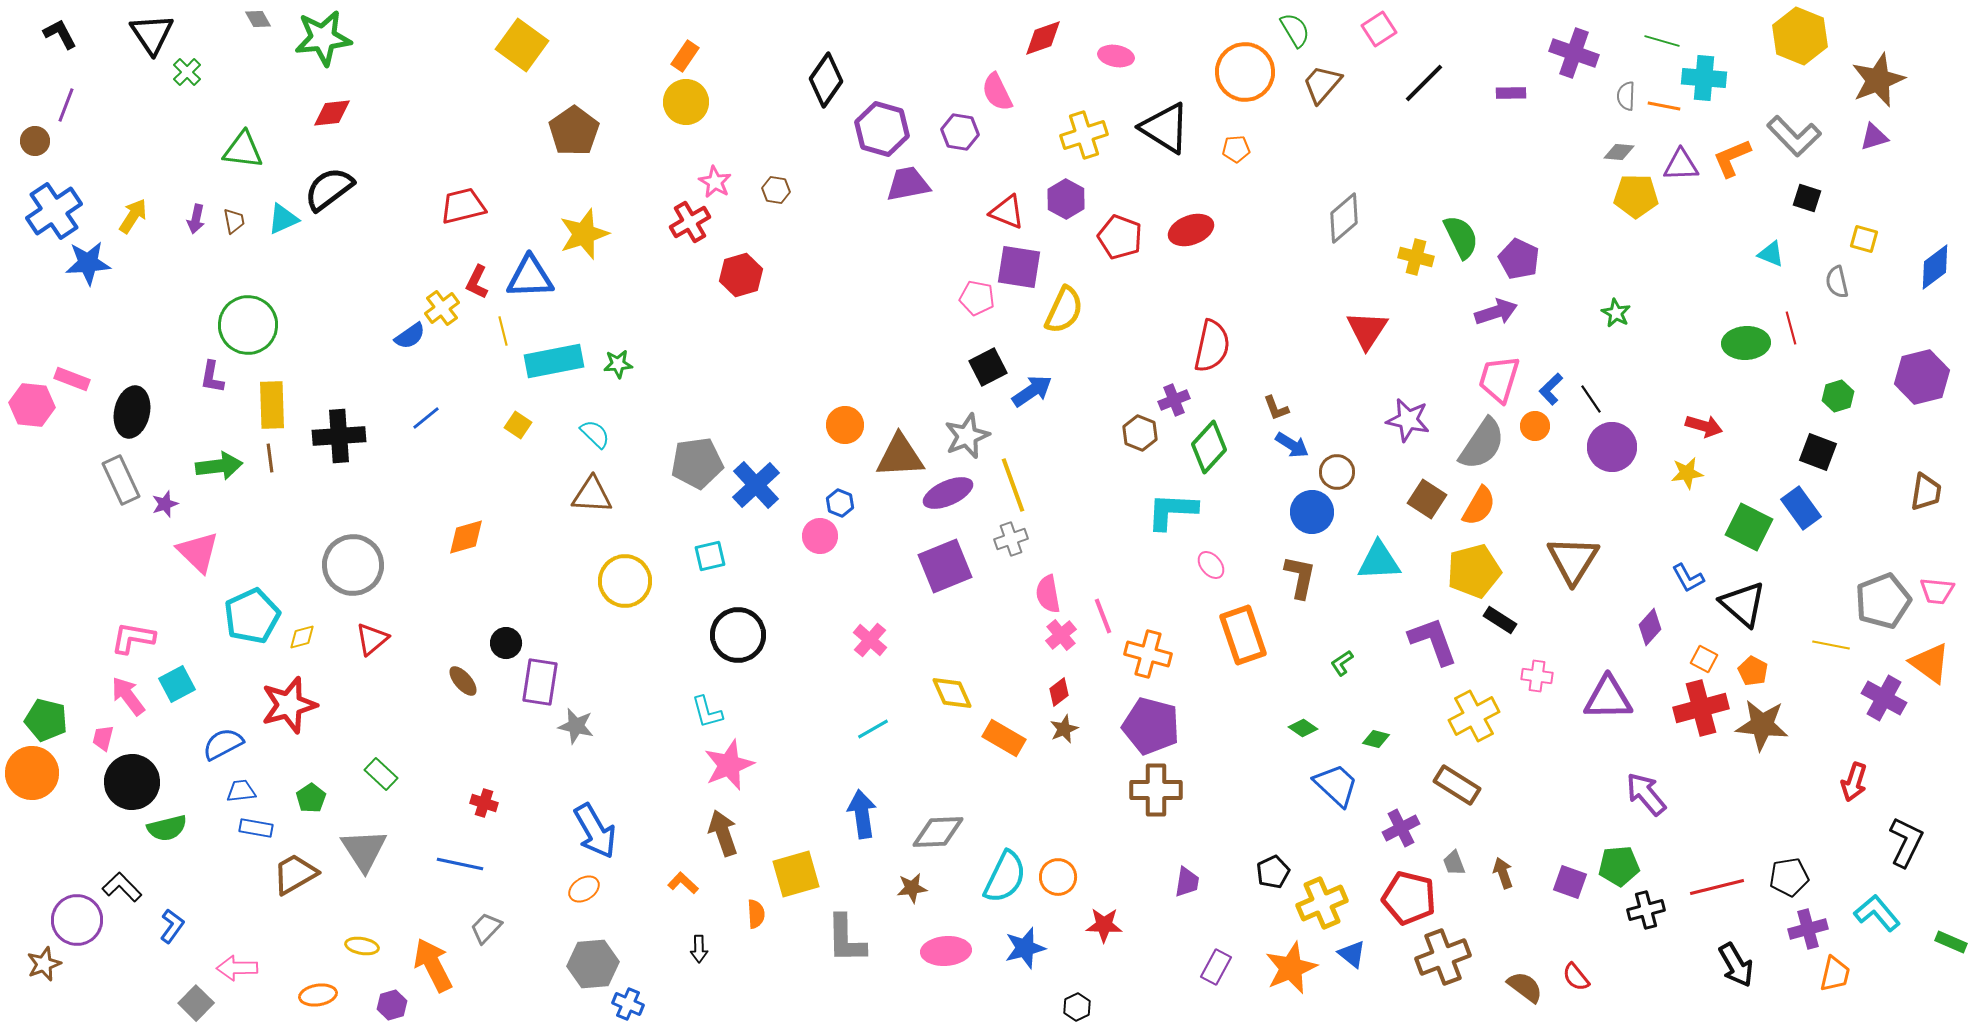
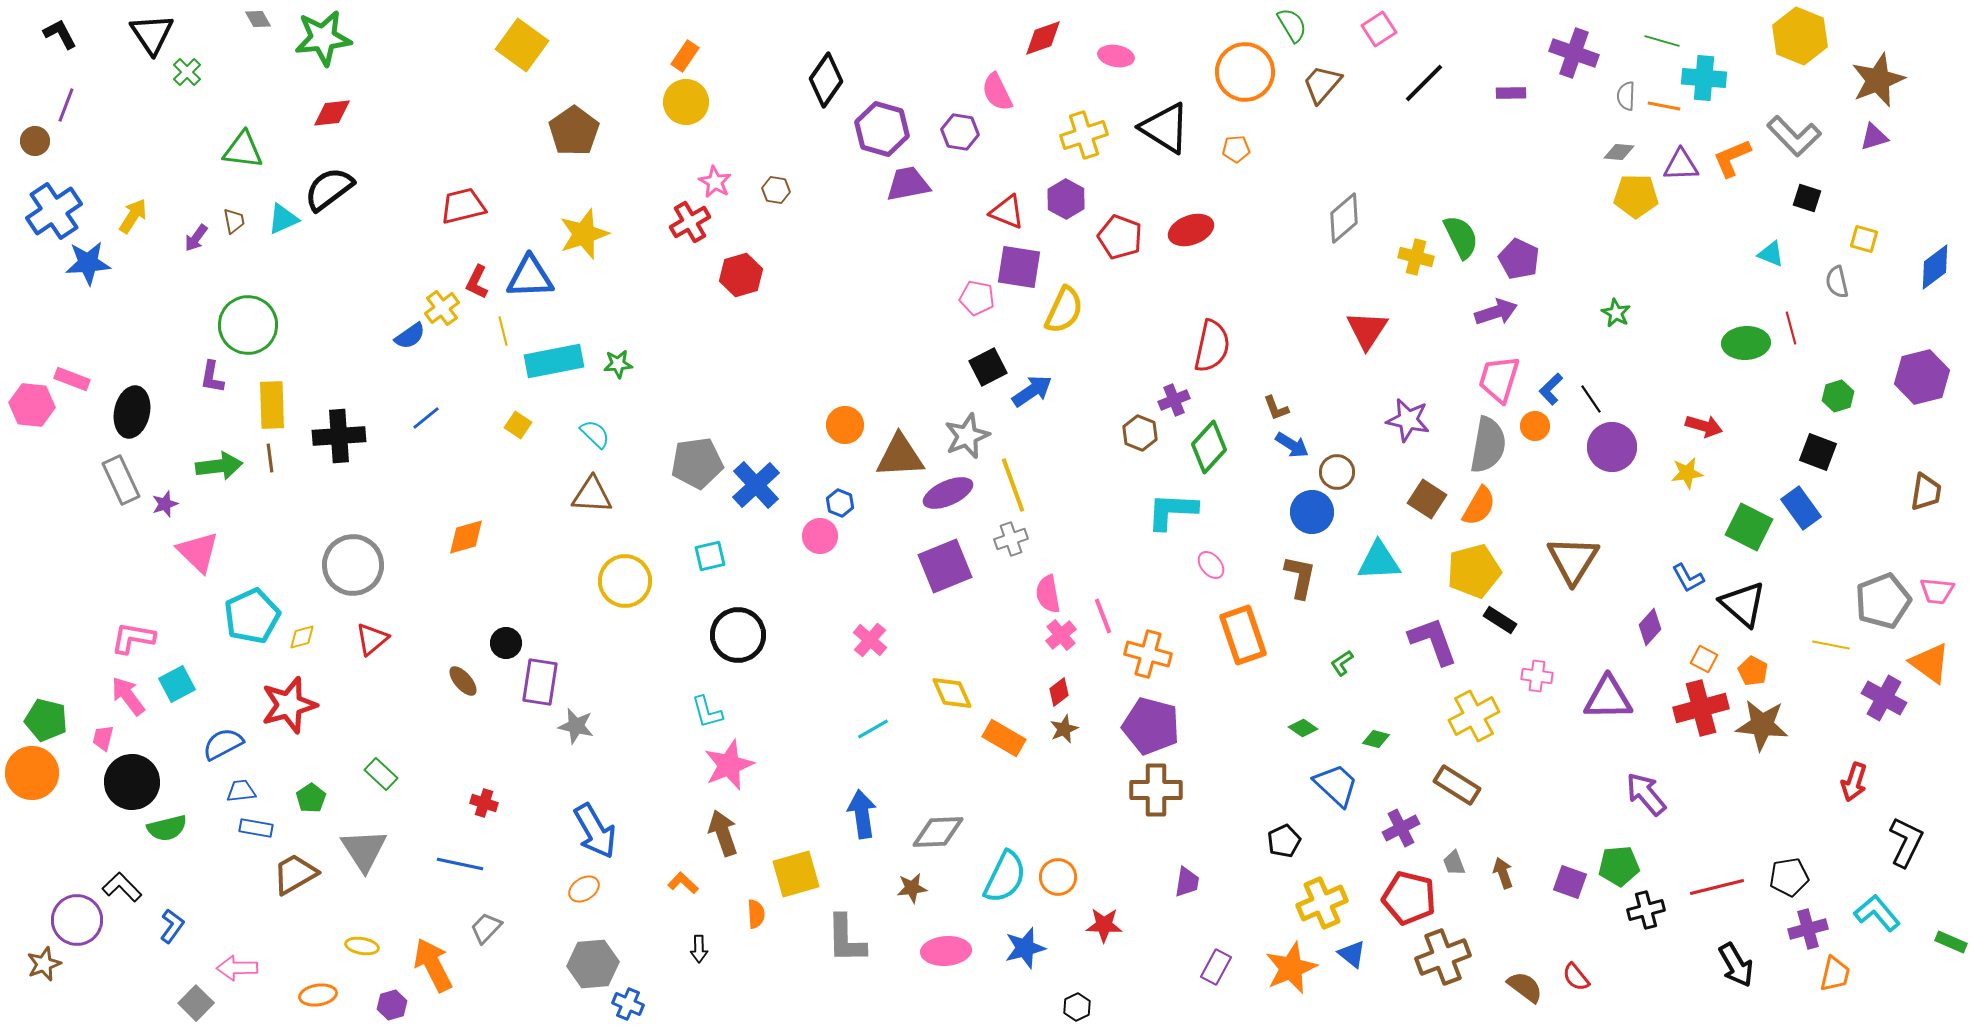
green semicircle at (1295, 30): moved 3 px left, 5 px up
purple arrow at (196, 219): moved 19 px down; rotated 24 degrees clockwise
gray semicircle at (1482, 444): moved 6 px right, 1 px down; rotated 24 degrees counterclockwise
black pentagon at (1273, 872): moved 11 px right, 31 px up
